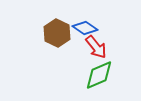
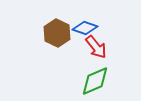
blue diamond: rotated 15 degrees counterclockwise
green diamond: moved 4 px left, 6 px down
